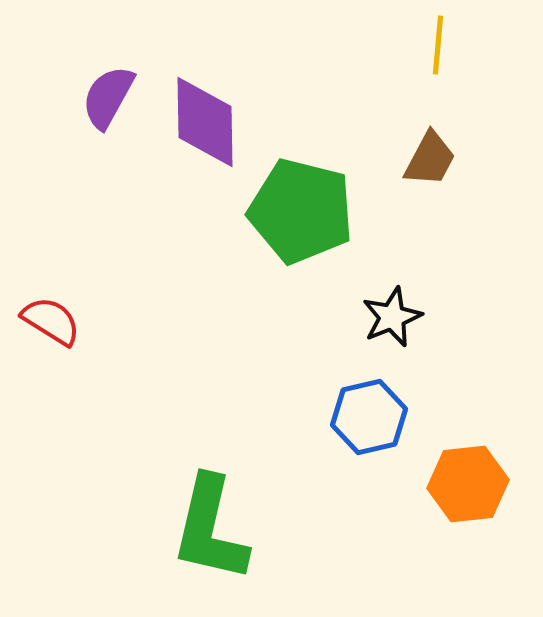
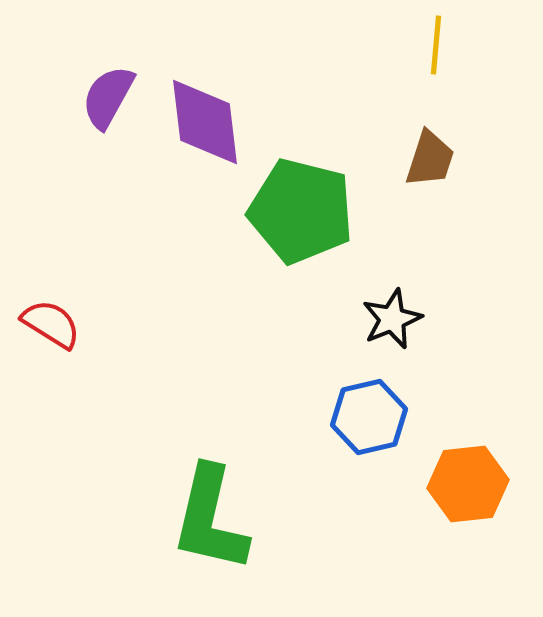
yellow line: moved 2 px left
purple diamond: rotated 6 degrees counterclockwise
brown trapezoid: rotated 10 degrees counterclockwise
black star: moved 2 px down
red semicircle: moved 3 px down
green L-shape: moved 10 px up
